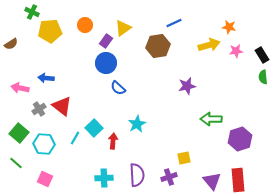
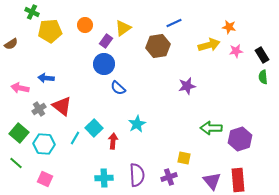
blue circle: moved 2 px left, 1 px down
green arrow: moved 9 px down
yellow square: rotated 24 degrees clockwise
